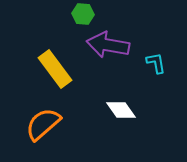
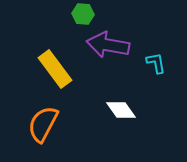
orange semicircle: rotated 21 degrees counterclockwise
